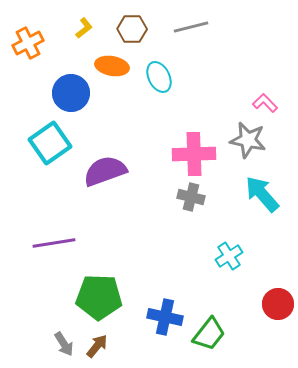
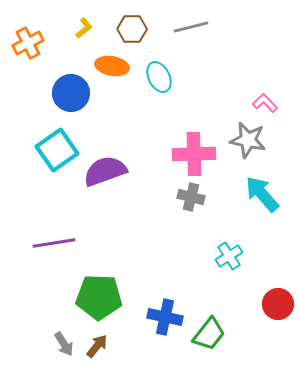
cyan square: moved 7 px right, 7 px down
